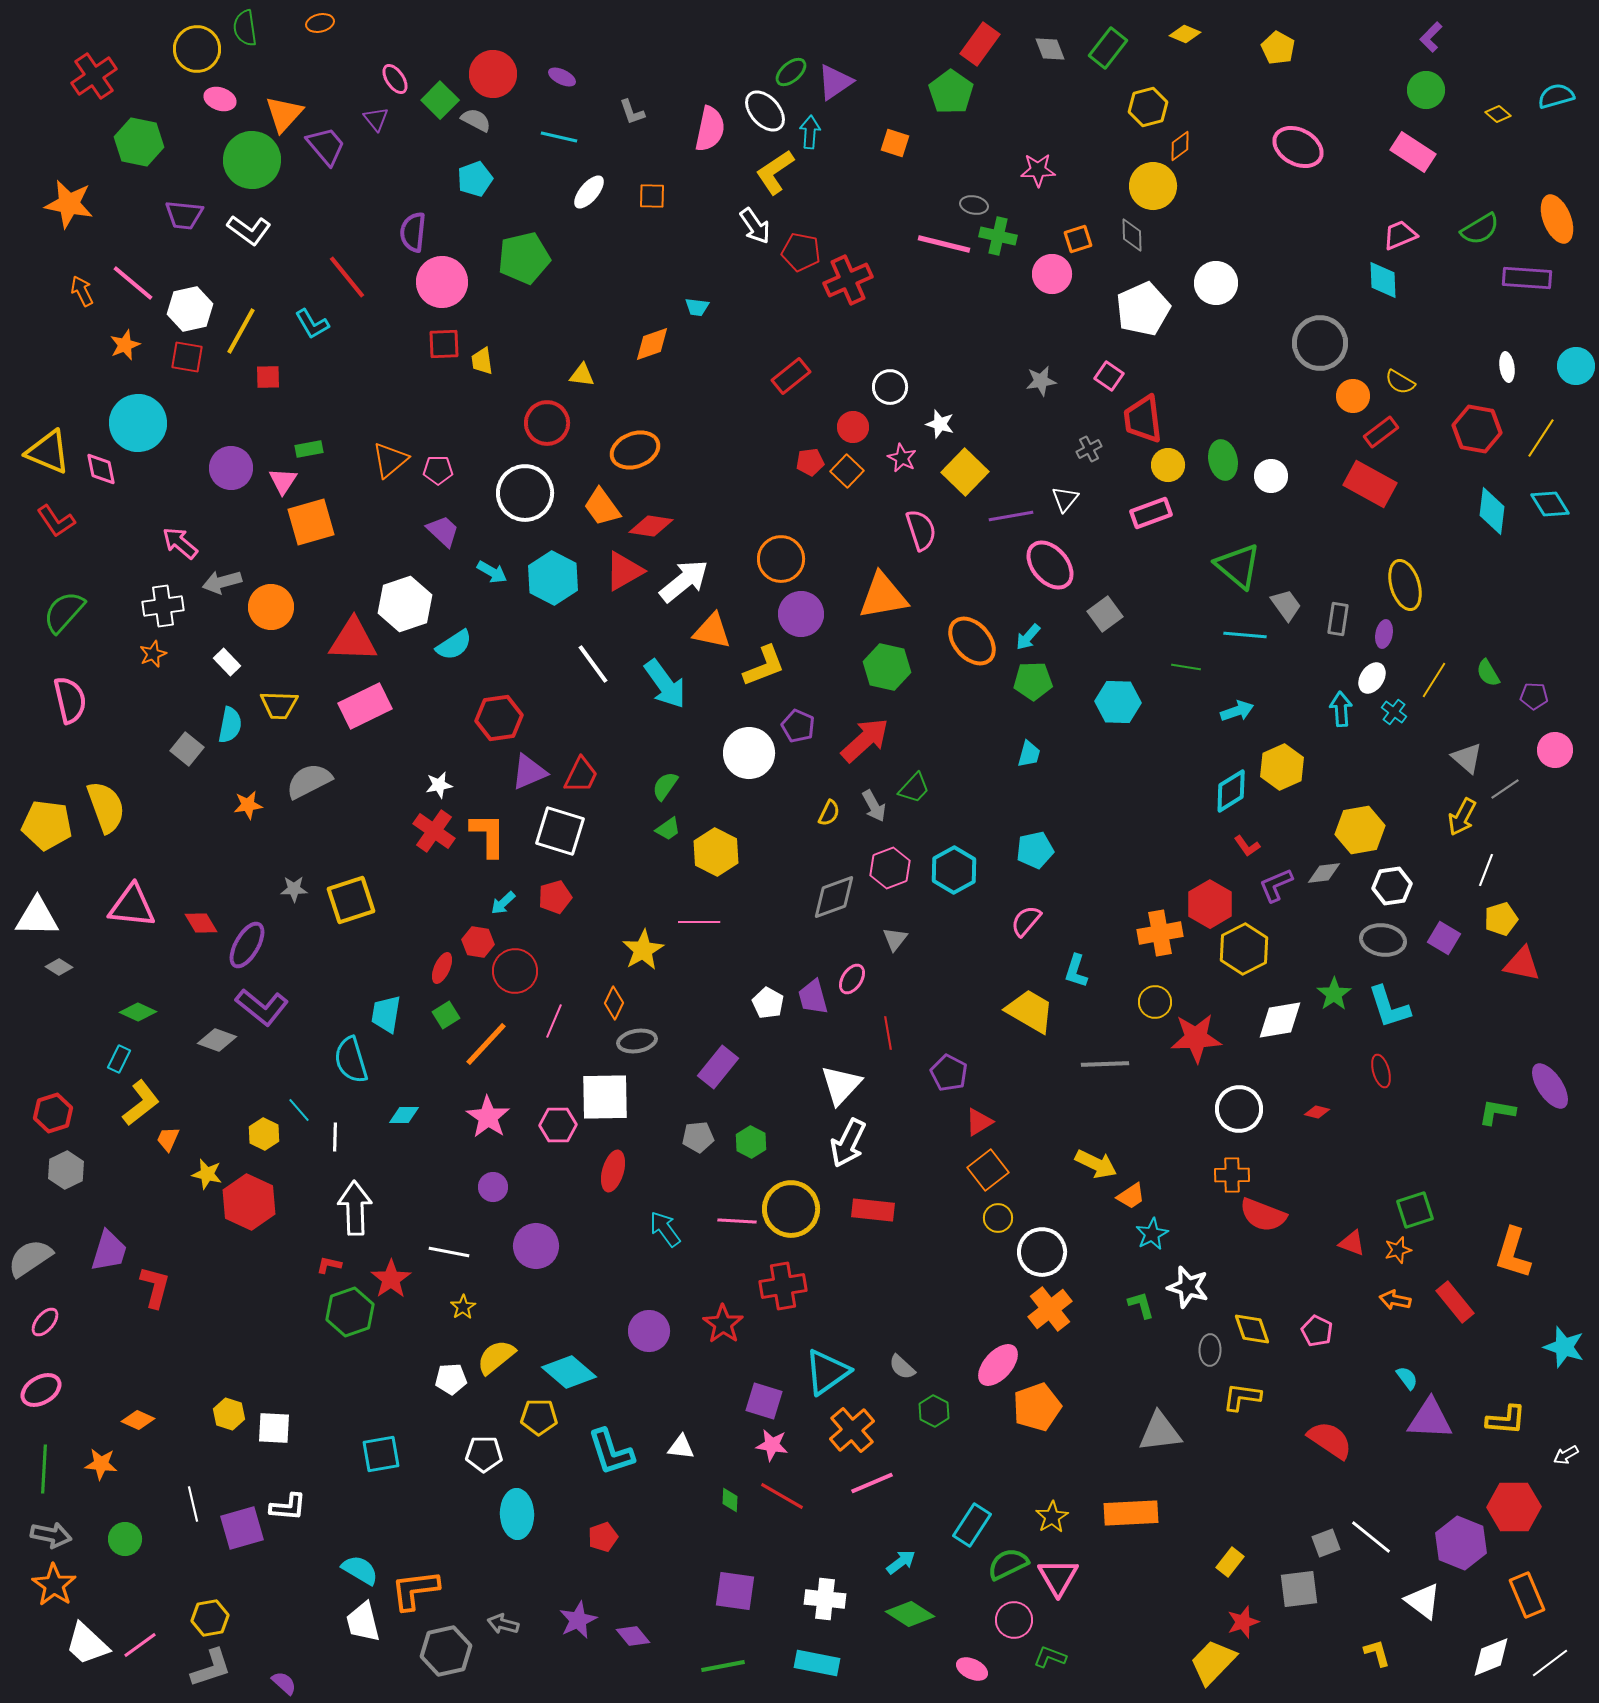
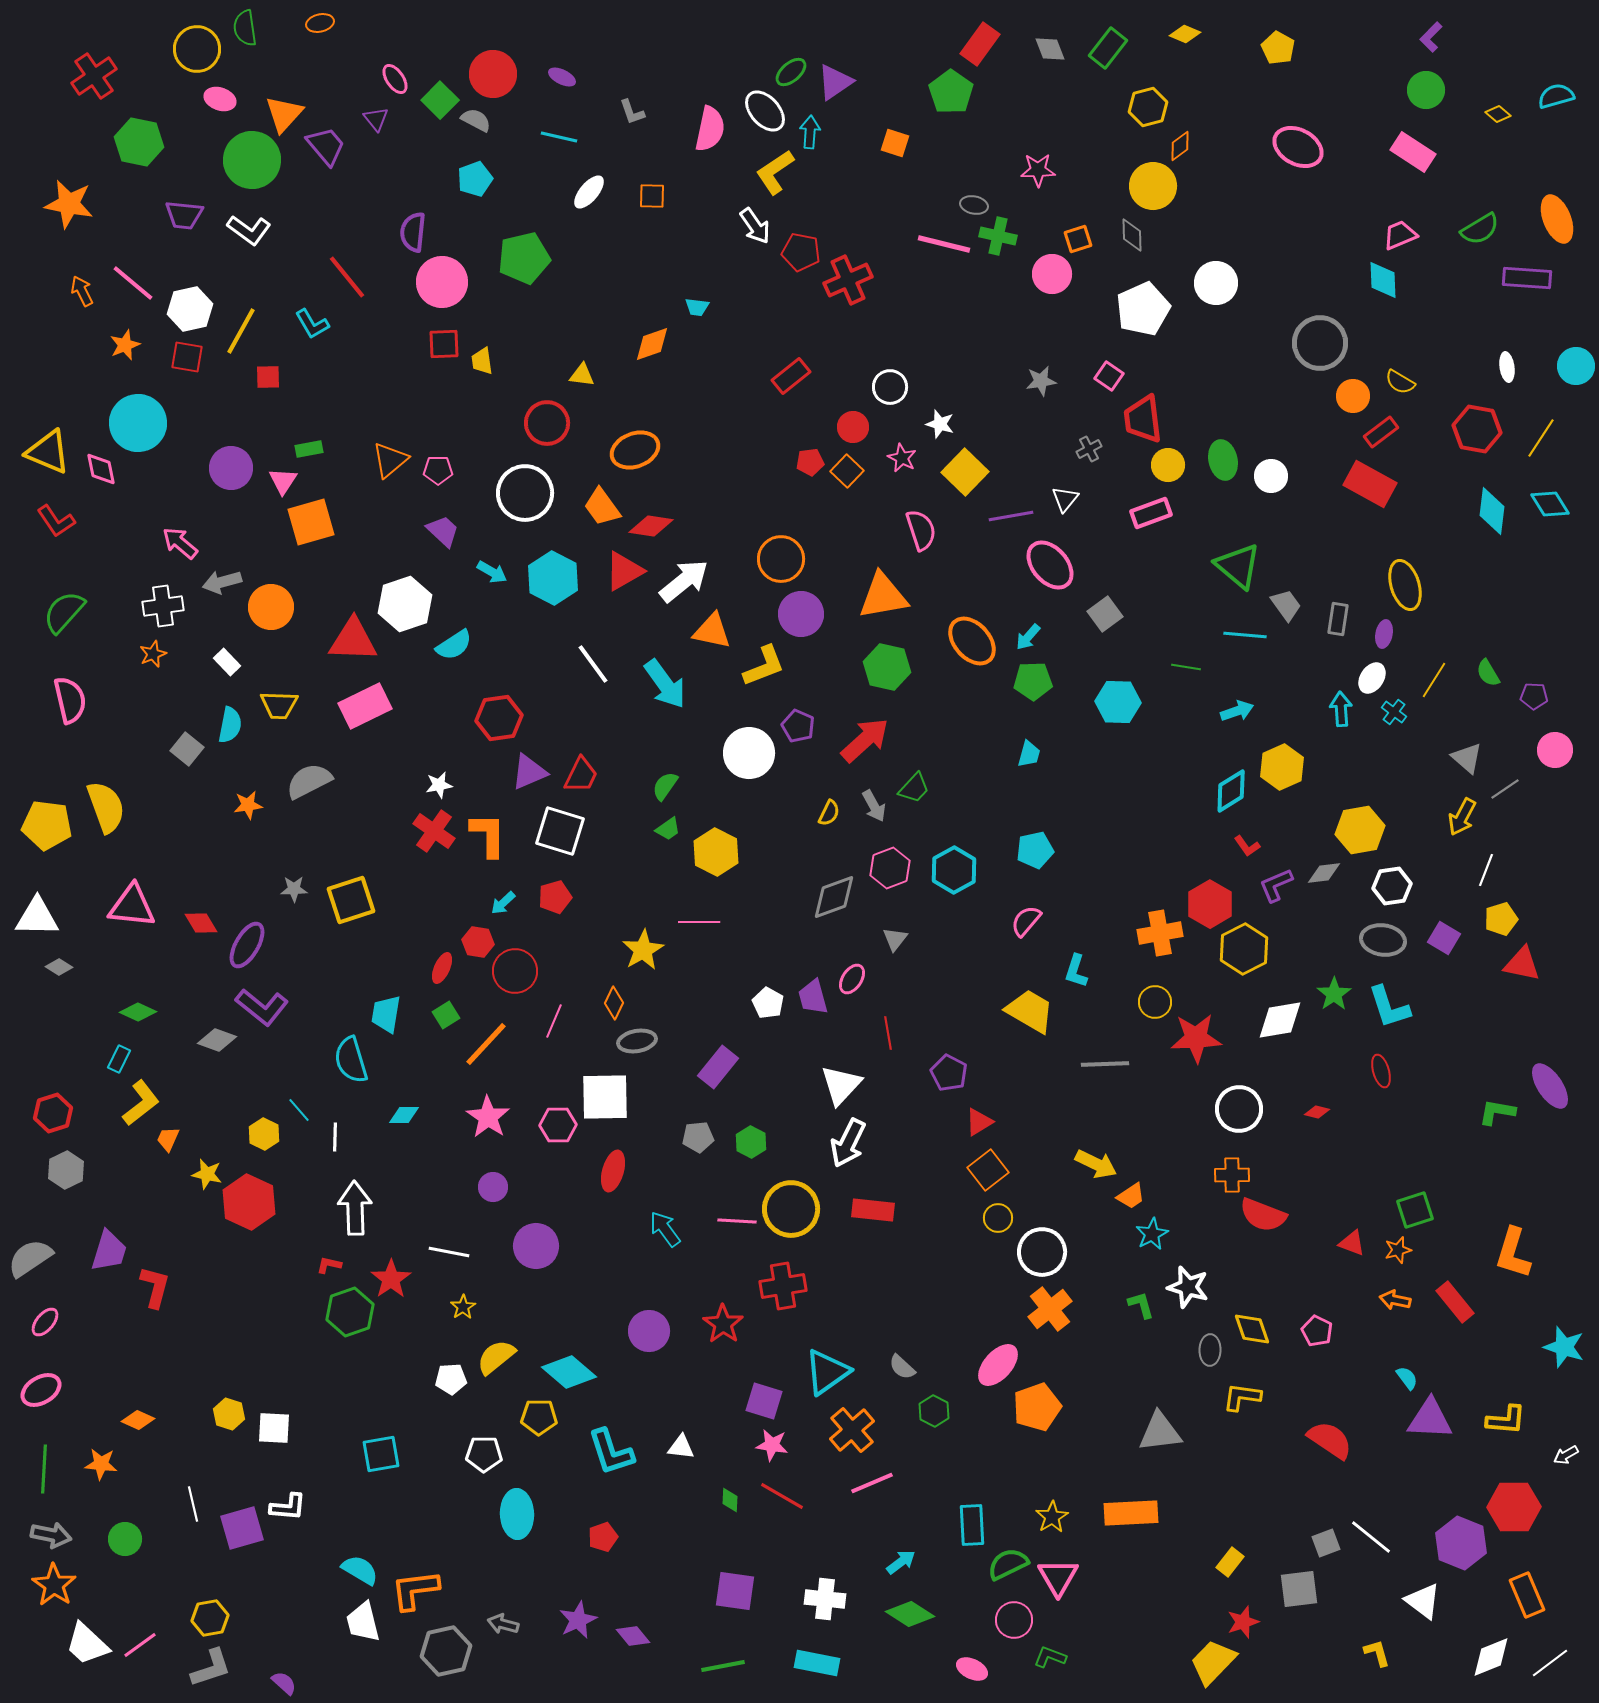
cyan rectangle at (972, 1525): rotated 36 degrees counterclockwise
